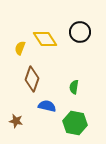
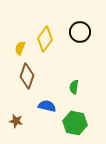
yellow diamond: rotated 70 degrees clockwise
brown diamond: moved 5 px left, 3 px up
